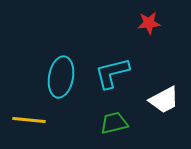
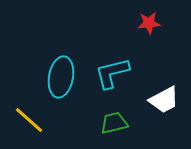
yellow line: rotated 36 degrees clockwise
